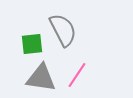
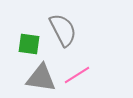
green square: moved 3 px left; rotated 15 degrees clockwise
pink line: rotated 24 degrees clockwise
